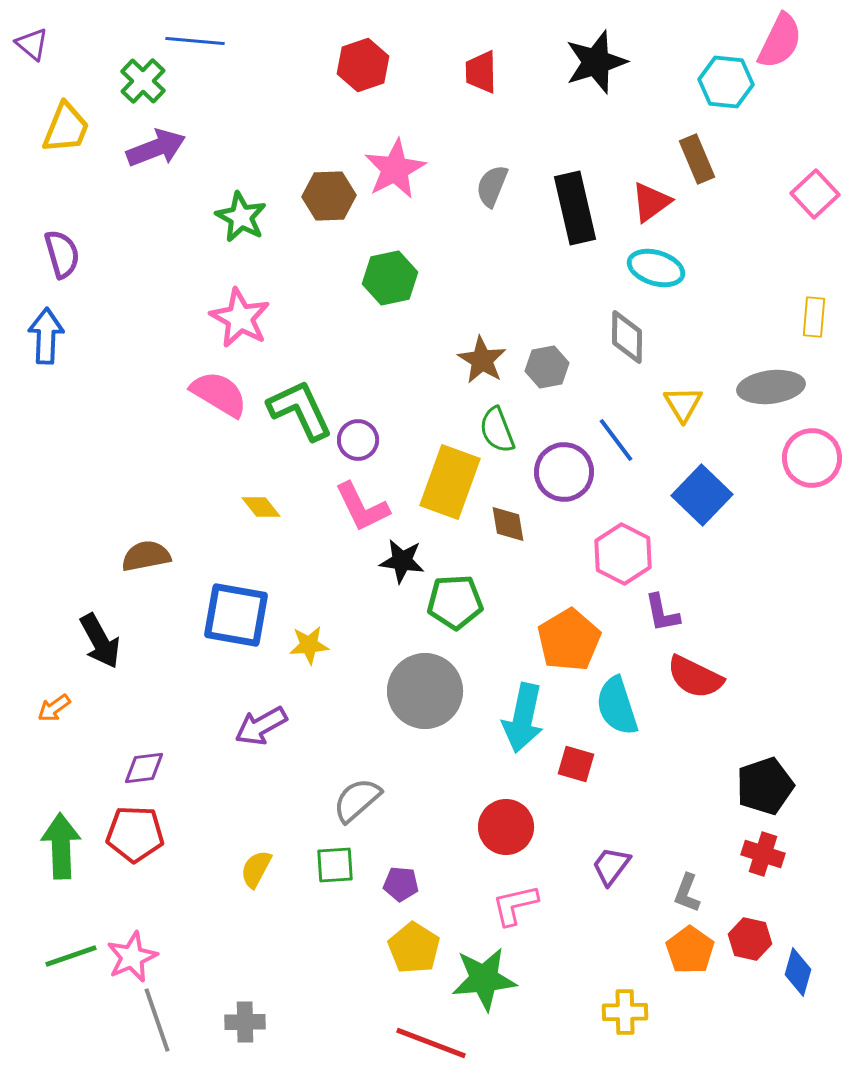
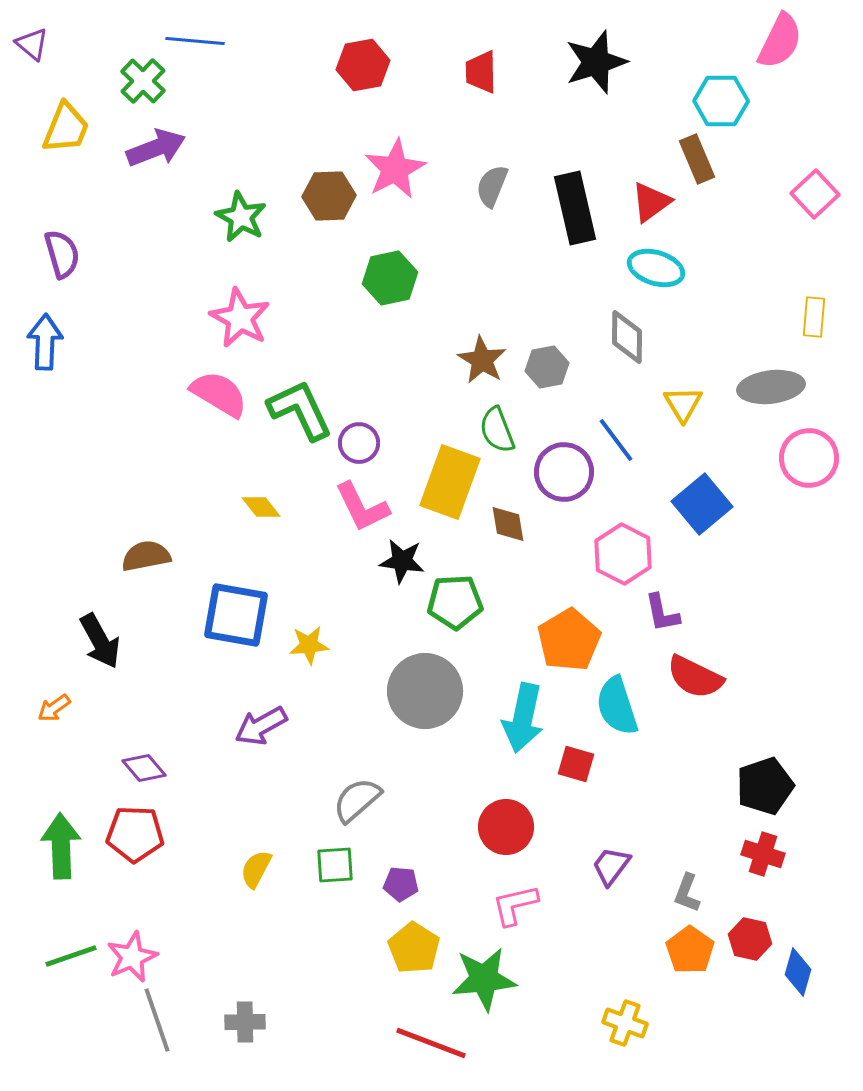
red hexagon at (363, 65): rotated 9 degrees clockwise
cyan hexagon at (726, 82): moved 5 px left, 19 px down; rotated 6 degrees counterclockwise
blue arrow at (46, 336): moved 1 px left, 6 px down
purple circle at (358, 440): moved 1 px right, 3 px down
pink circle at (812, 458): moved 3 px left
blue square at (702, 495): moved 9 px down; rotated 6 degrees clockwise
purple diamond at (144, 768): rotated 57 degrees clockwise
yellow cross at (625, 1012): moved 11 px down; rotated 21 degrees clockwise
